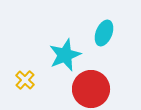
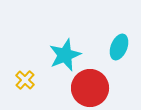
cyan ellipse: moved 15 px right, 14 px down
red circle: moved 1 px left, 1 px up
